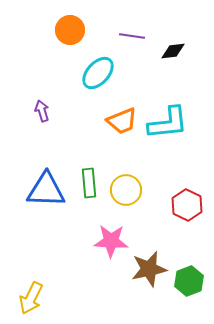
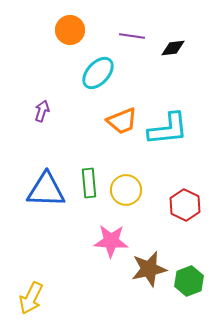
black diamond: moved 3 px up
purple arrow: rotated 35 degrees clockwise
cyan L-shape: moved 6 px down
red hexagon: moved 2 px left
